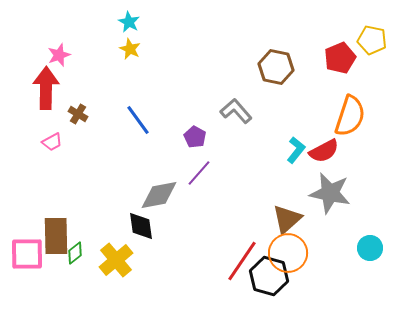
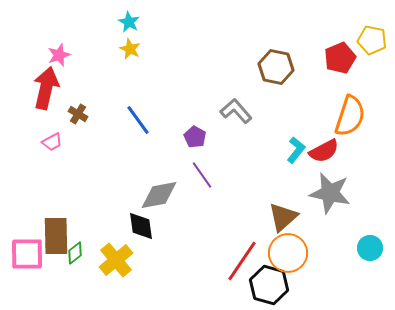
red arrow: rotated 12 degrees clockwise
purple line: moved 3 px right, 2 px down; rotated 76 degrees counterclockwise
brown triangle: moved 4 px left, 2 px up
black hexagon: moved 9 px down
